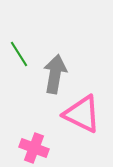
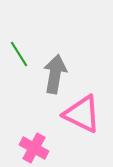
pink cross: rotated 8 degrees clockwise
